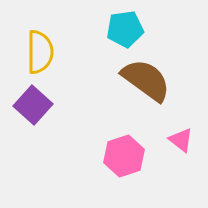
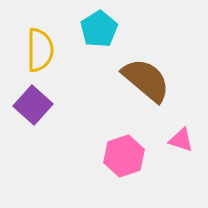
cyan pentagon: moved 26 px left; rotated 24 degrees counterclockwise
yellow semicircle: moved 2 px up
brown semicircle: rotated 4 degrees clockwise
pink triangle: rotated 20 degrees counterclockwise
